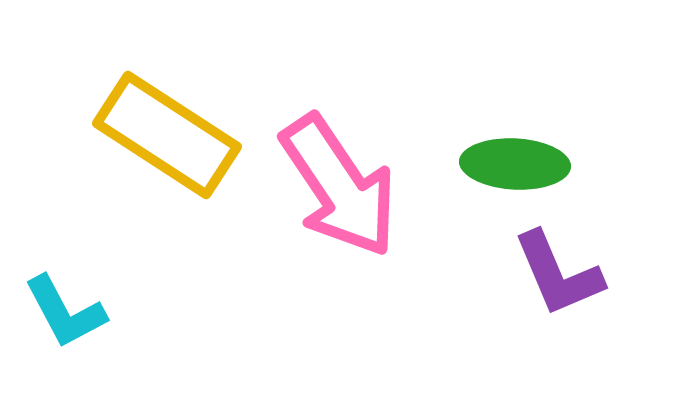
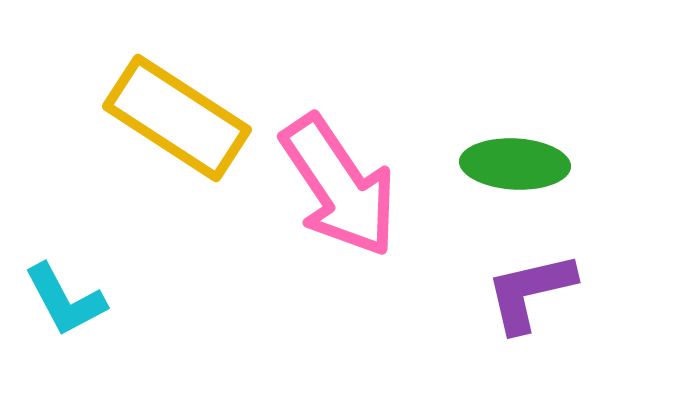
yellow rectangle: moved 10 px right, 17 px up
purple L-shape: moved 28 px left, 18 px down; rotated 100 degrees clockwise
cyan L-shape: moved 12 px up
